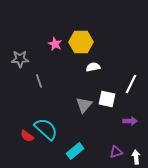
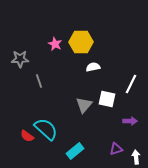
purple triangle: moved 3 px up
